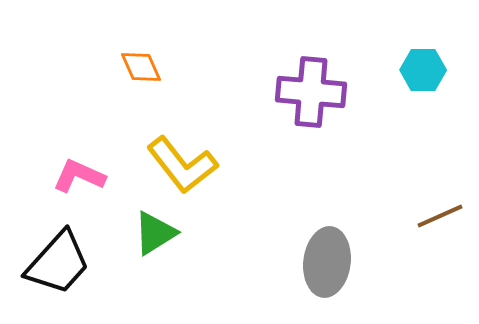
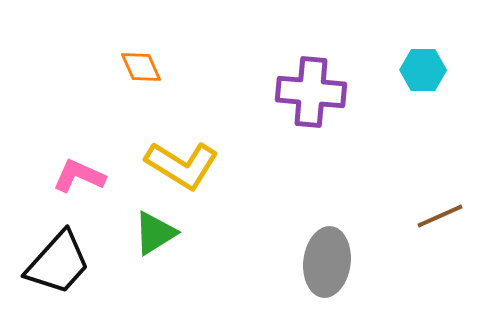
yellow L-shape: rotated 20 degrees counterclockwise
